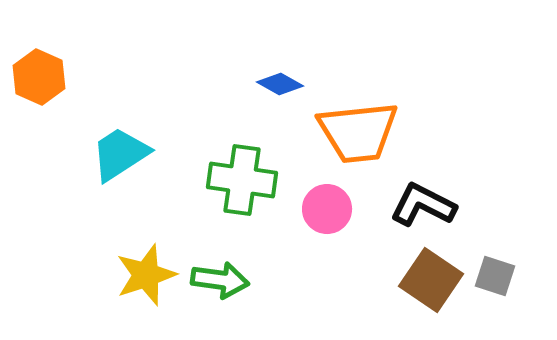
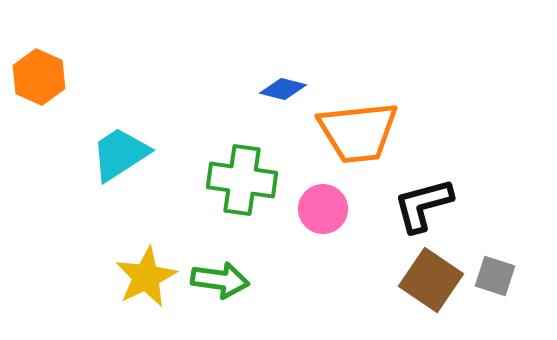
blue diamond: moved 3 px right, 5 px down; rotated 15 degrees counterclockwise
black L-shape: rotated 42 degrees counterclockwise
pink circle: moved 4 px left
yellow star: moved 2 px down; rotated 8 degrees counterclockwise
